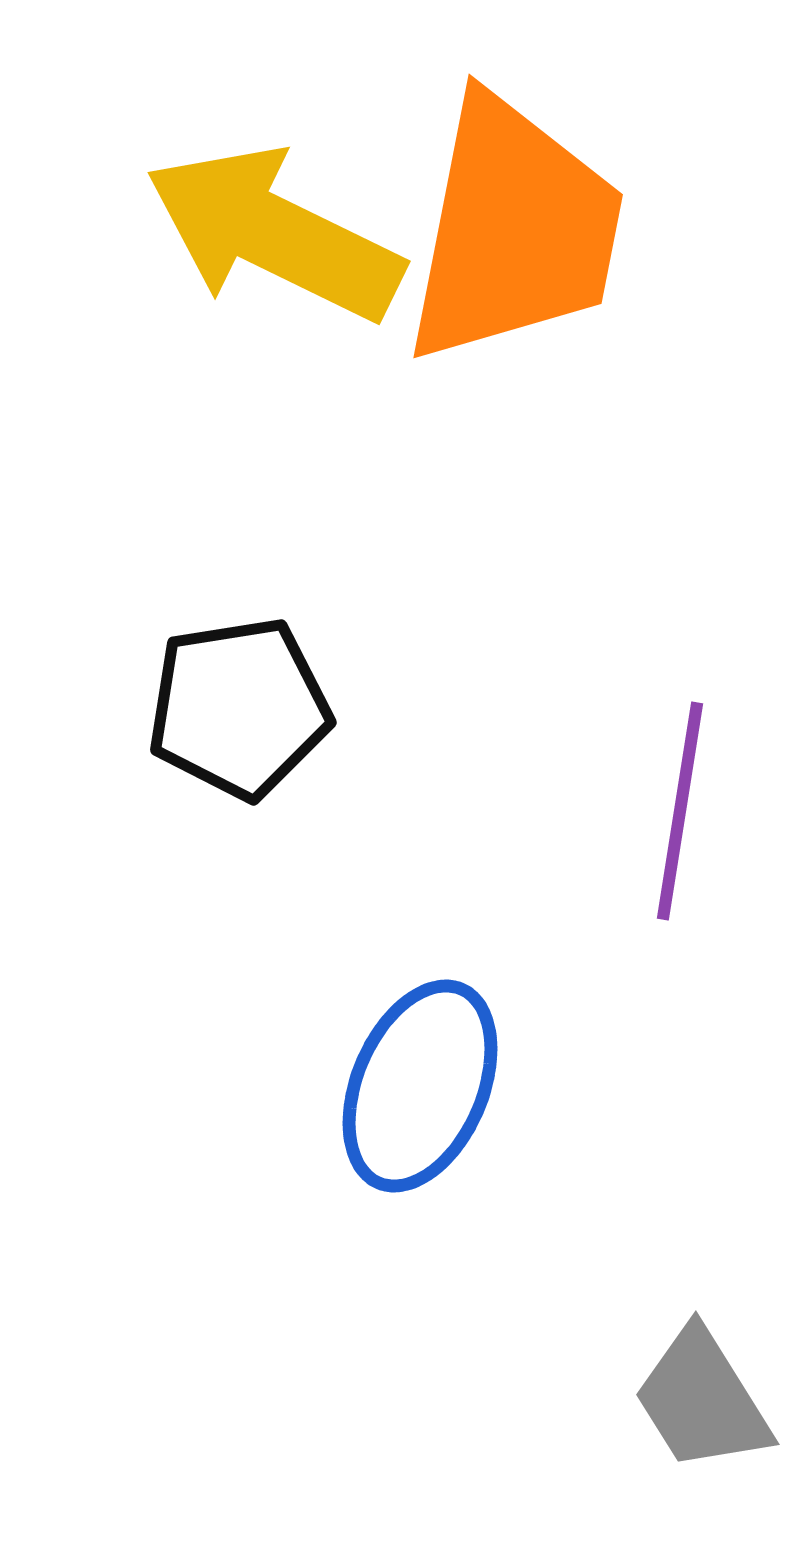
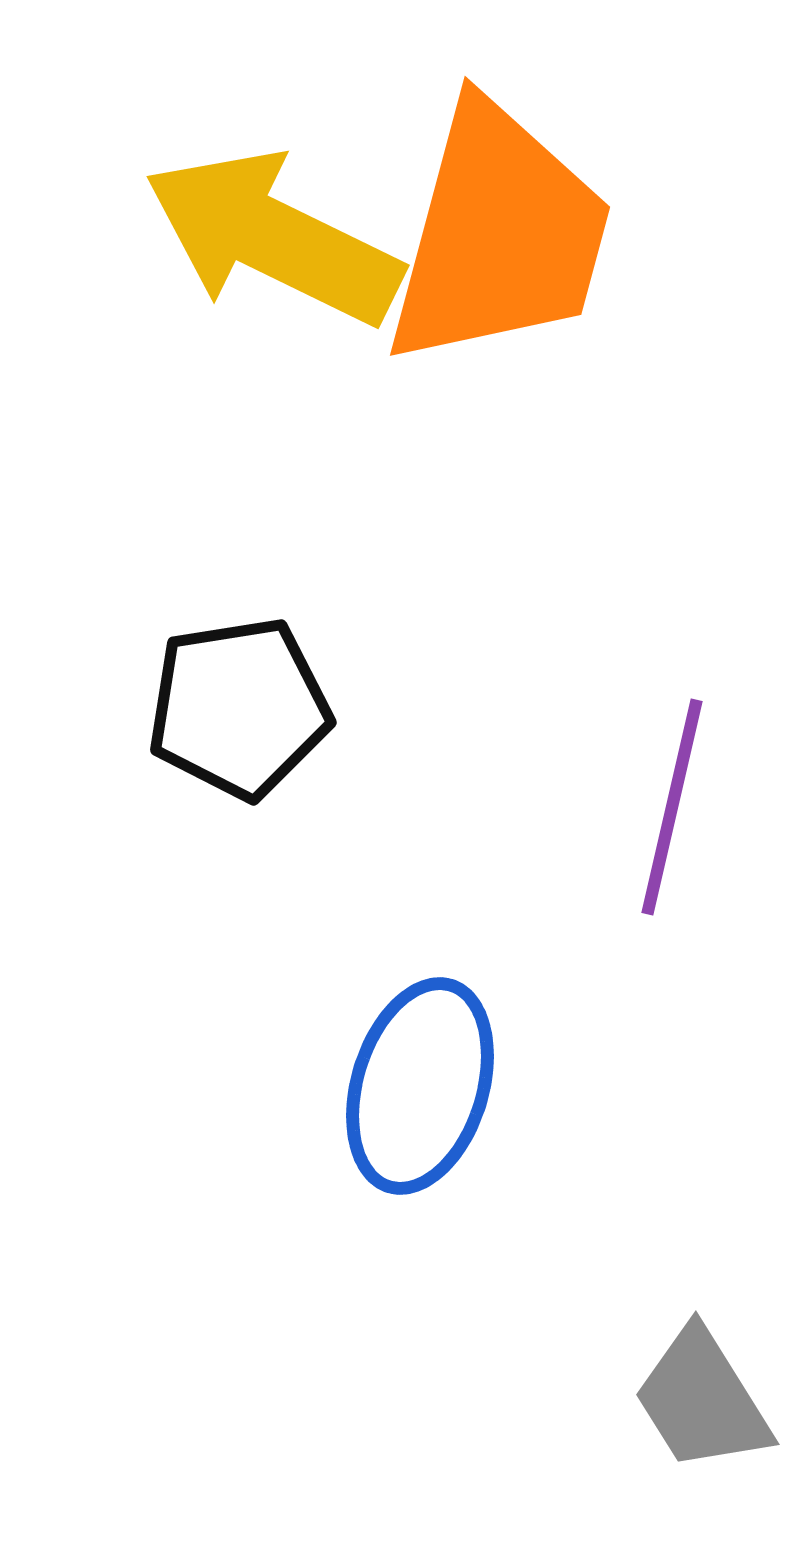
orange trapezoid: moved 15 px left, 5 px down; rotated 4 degrees clockwise
yellow arrow: moved 1 px left, 4 px down
purple line: moved 8 px left, 4 px up; rotated 4 degrees clockwise
blue ellipse: rotated 6 degrees counterclockwise
